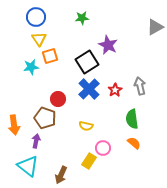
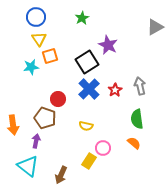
green star: rotated 24 degrees counterclockwise
green semicircle: moved 5 px right
orange arrow: moved 1 px left
